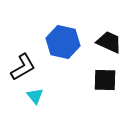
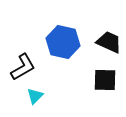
cyan triangle: rotated 24 degrees clockwise
